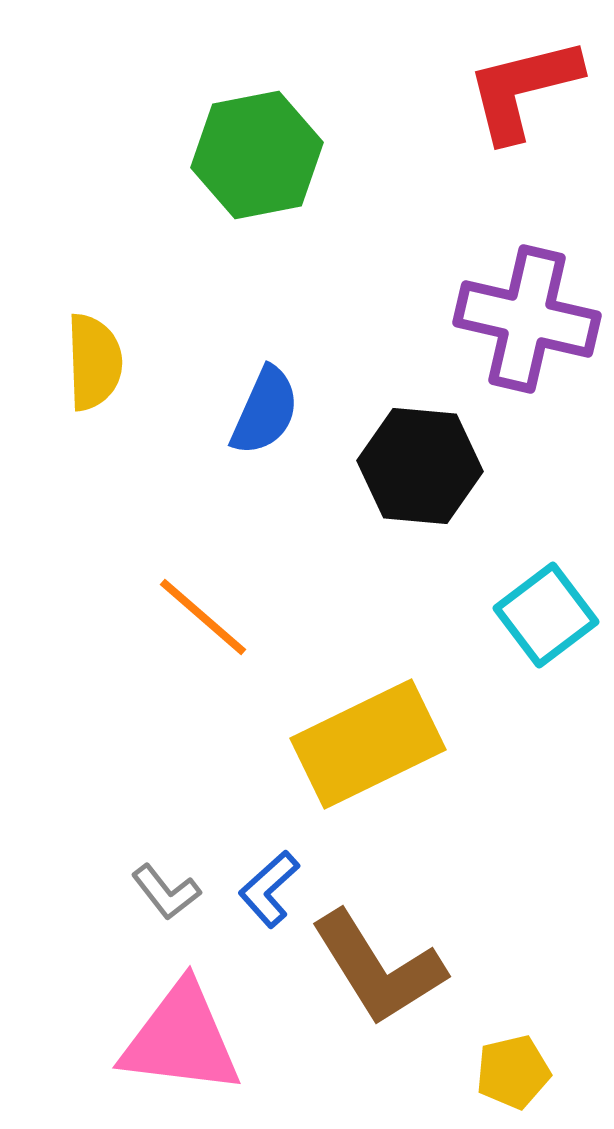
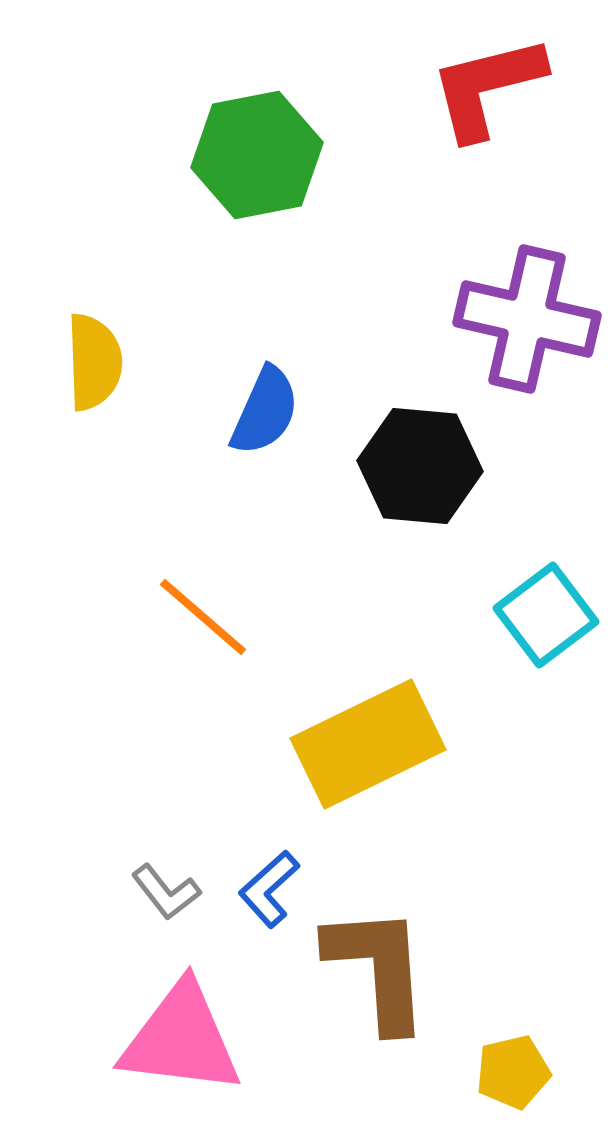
red L-shape: moved 36 px left, 2 px up
brown L-shape: rotated 152 degrees counterclockwise
